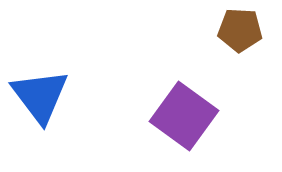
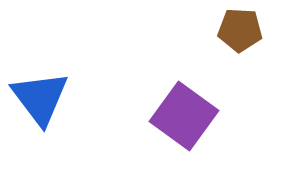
blue triangle: moved 2 px down
